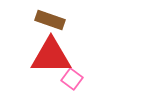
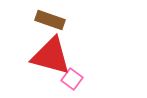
red triangle: rotated 15 degrees clockwise
